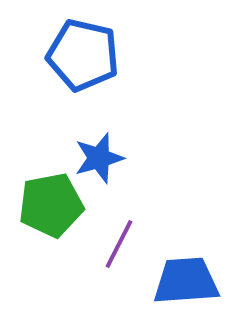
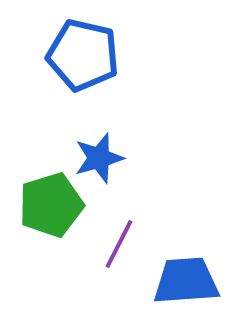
green pentagon: rotated 6 degrees counterclockwise
